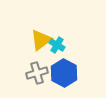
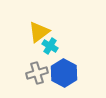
yellow triangle: moved 2 px left, 8 px up
cyan cross: moved 7 px left, 1 px down
